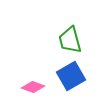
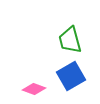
pink diamond: moved 1 px right, 2 px down
